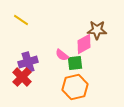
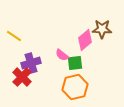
yellow line: moved 7 px left, 16 px down
brown star: moved 5 px right, 1 px up
pink diamond: moved 1 px right, 4 px up; rotated 10 degrees counterclockwise
purple cross: moved 3 px right, 1 px down
